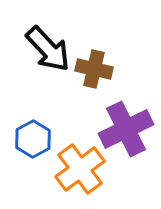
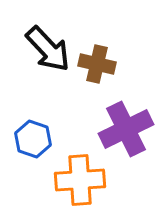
brown cross: moved 3 px right, 5 px up
blue hexagon: rotated 12 degrees counterclockwise
orange cross: moved 11 px down; rotated 33 degrees clockwise
